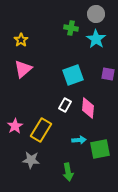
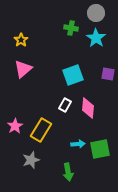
gray circle: moved 1 px up
cyan star: moved 1 px up
cyan arrow: moved 1 px left, 4 px down
gray star: rotated 24 degrees counterclockwise
